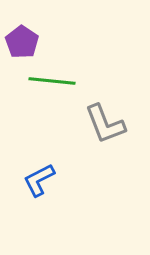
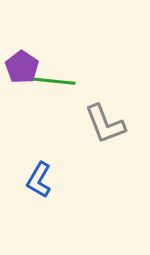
purple pentagon: moved 25 px down
blue L-shape: rotated 33 degrees counterclockwise
